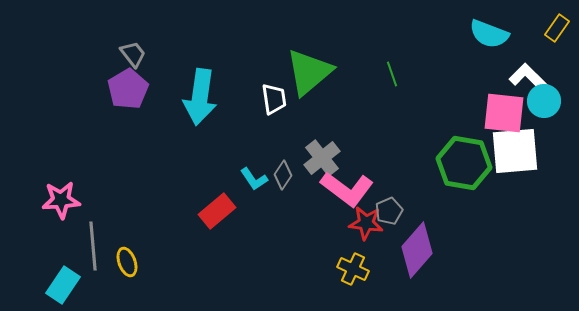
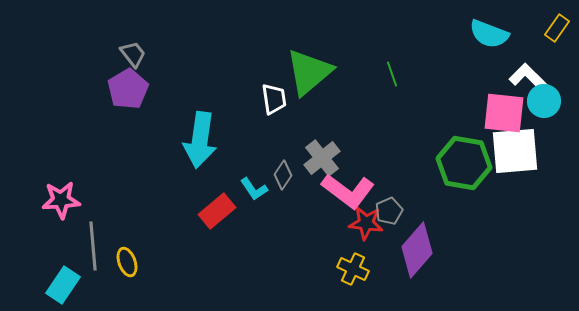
cyan arrow: moved 43 px down
cyan L-shape: moved 10 px down
pink L-shape: moved 1 px right, 2 px down
